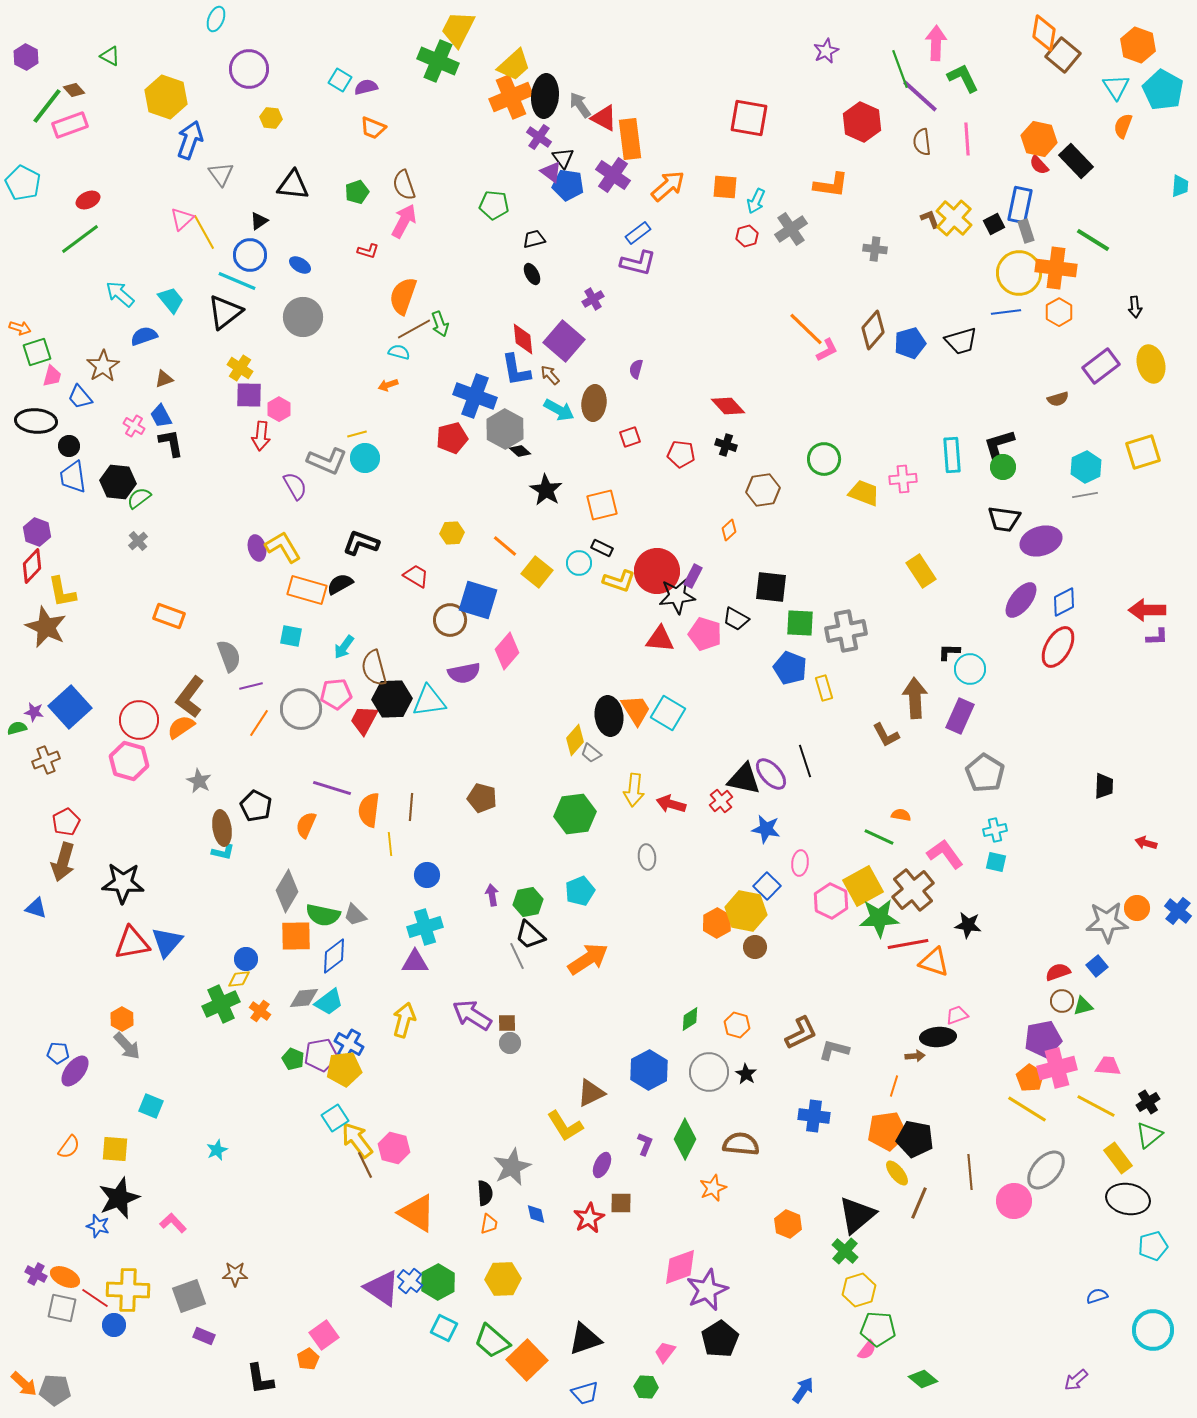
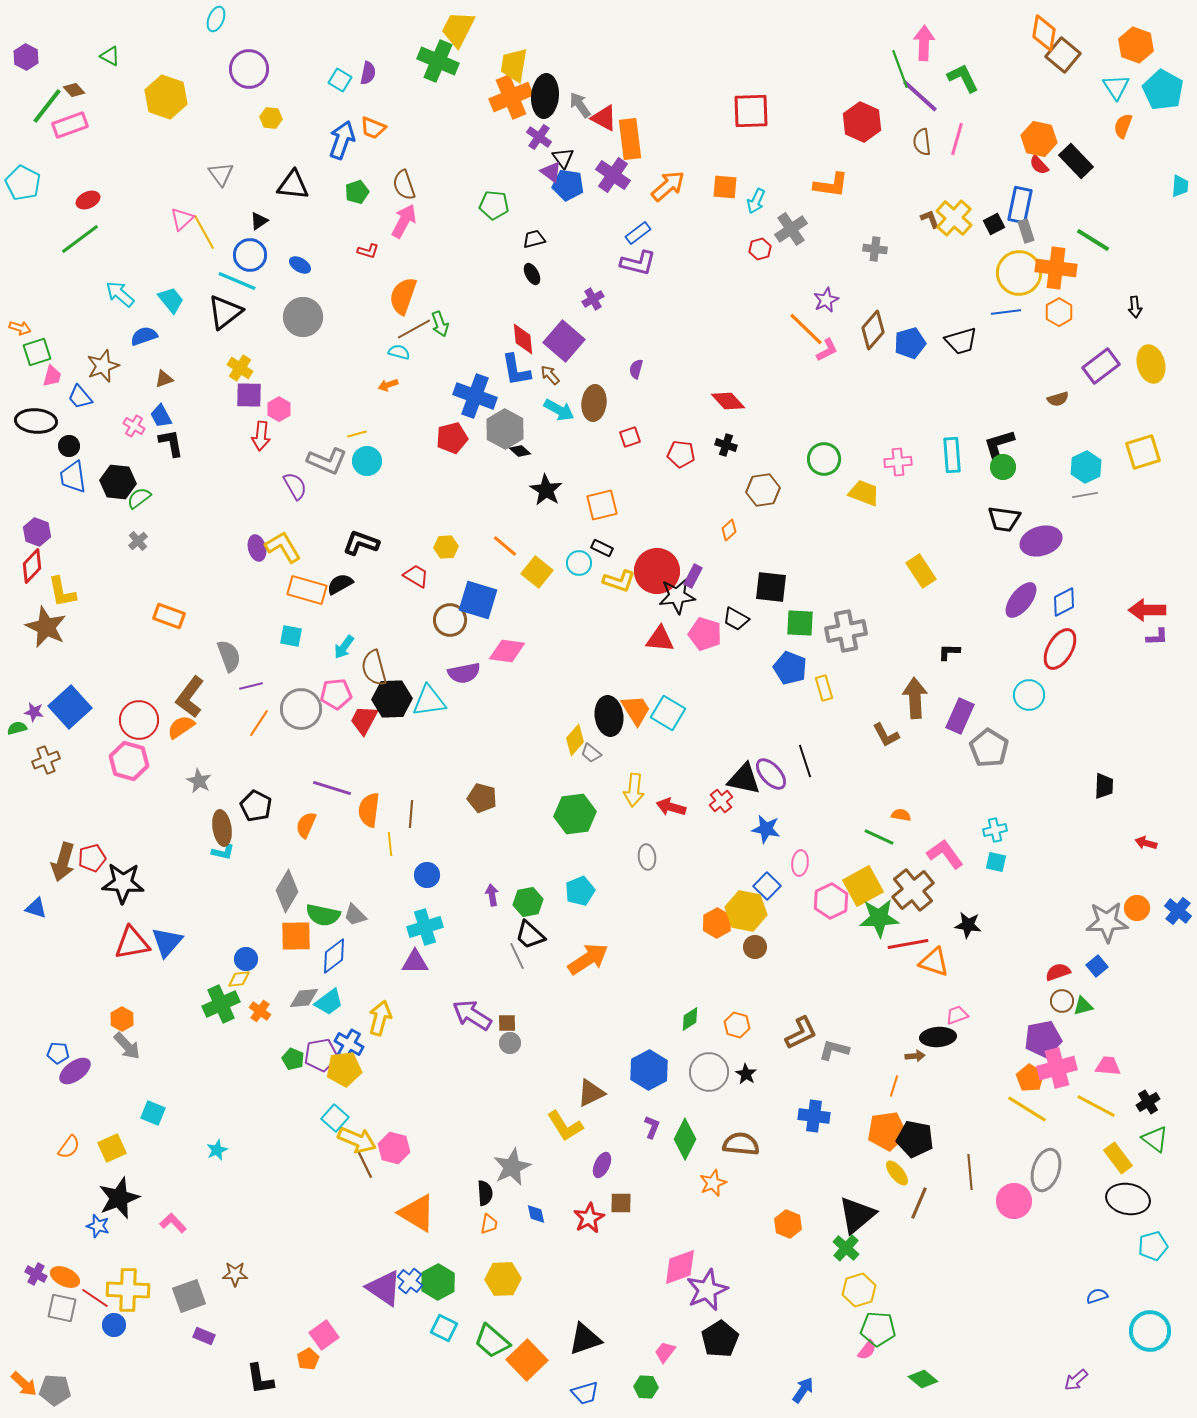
pink arrow at (936, 43): moved 12 px left
orange hexagon at (1138, 45): moved 2 px left
purple star at (826, 51): moved 249 px down
yellow trapezoid at (514, 65): rotated 141 degrees clockwise
purple semicircle at (366, 87): moved 2 px right, 14 px up; rotated 115 degrees clockwise
red square at (749, 118): moved 2 px right, 7 px up; rotated 12 degrees counterclockwise
pink line at (967, 139): moved 10 px left; rotated 20 degrees clockwise
blue arrow at (190, 140): moved 152 px right
red hexagon at (747, 236): moved 13 px right, 13 px down
brown star at (103, 366): rotated 12 degrees clockwise
red diamond at (728, 406): moved 5 px up
cyan circle at (365, 458): moved 2 px right, 3 px down
pink cross at (903, 479): moved 5 px left, 17 px up
yellow hexagon at (452, 533): moved 6 px left, 14 px down
red ellipse at (1058, 647): moved 2 px right, 2 px down
pink diamond at (507, 651): rotated 57 degrees clockwise
cyan circle at (970, 669): moved 59 px right, 26 px down
gray pentagon at (985, 773): moved 4 px right, 25 px up
red arrow at (671, 804): moved 3 px down
brown line at (411, 807): moved 7 px down
red pentagon at (66, 822): moved 26 px right, 36 px down; rotated 12 degrees clockwise
pink hexagon at (831, 901): rotated 8 degrees clockwise
yellow arrow at (404, 1020): moved 24 px left, 2 px up
purple ellipse at (75, 1071): rotated 16 degrees clockwise
cyan square at (151, 1106): moved 2 px right, 7 px down
cyan square at (335, 1118): rotated 16 degrees counterclockwise
green triangle at (1149, 1135): moved 6 px right, 4 px down; rotated 44 degrees counterclockwise
yellow arrow at (357, 1140): rotated 150 degrees clockwise
purple L-shape at (645, 1144): moved 7 px right, 17 px up
yellow square at (115, 1149): moved 3 px left, 1 px up; rotated 28 degrees counterclockwise
gray ellipse at (1046, 1170): rotated 24 degrees counterclockwise
orange star at (713, 1188): moved 5 px up
green cross at (845, 1251): moved 1 px right, 3 px up
purple triangle at (382, 1288): moved 2 px right
cyan circle at (1153, 1330): moved 3 px left, 1 px down
